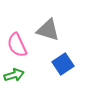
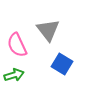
gray triangle: rotated 35 degrees clockwise
blue square: moved 1 px left; rotated 25 degrees counterclockwise
